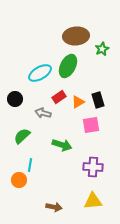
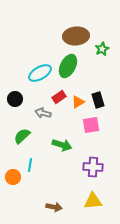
orange circle: moved 6 px left, 3 px up
